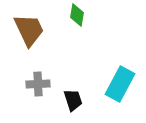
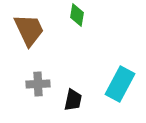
black trapezoid: rotated 30 degrees clockwise
